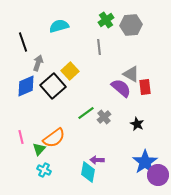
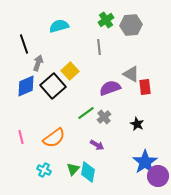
black line: moved 1 px right, 2 px down
purple semicircle: moved 11 px left; rotated 60 degrees counterclockwise
green triangle: moved 34 px right, 20 px down
purple arrow: moved 15 px up; rotated 152 degrees counterclockwise
purple circle: moved 1 px down
